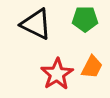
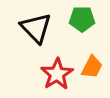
green pentagon: moved 3 px left
black triangle: moved 4 px down; rotated 20 degrees clockwise
